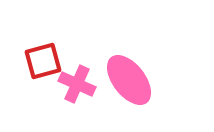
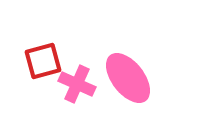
pink ellipse: moved 1 px left, 2 px up
